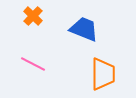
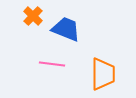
blue trapezoid: moved 18 px left
pink line: moved 19 px right; rotated 20 degrees counterclockwise
